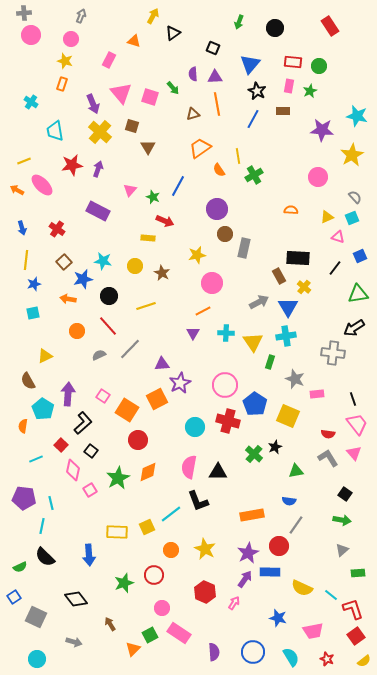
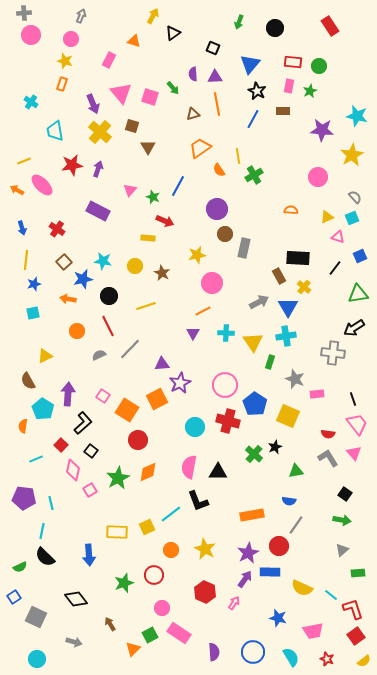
red line at (108, 326): rotated 15 degrees clockwise
cyan line at (42, 526): moved 5 px down
